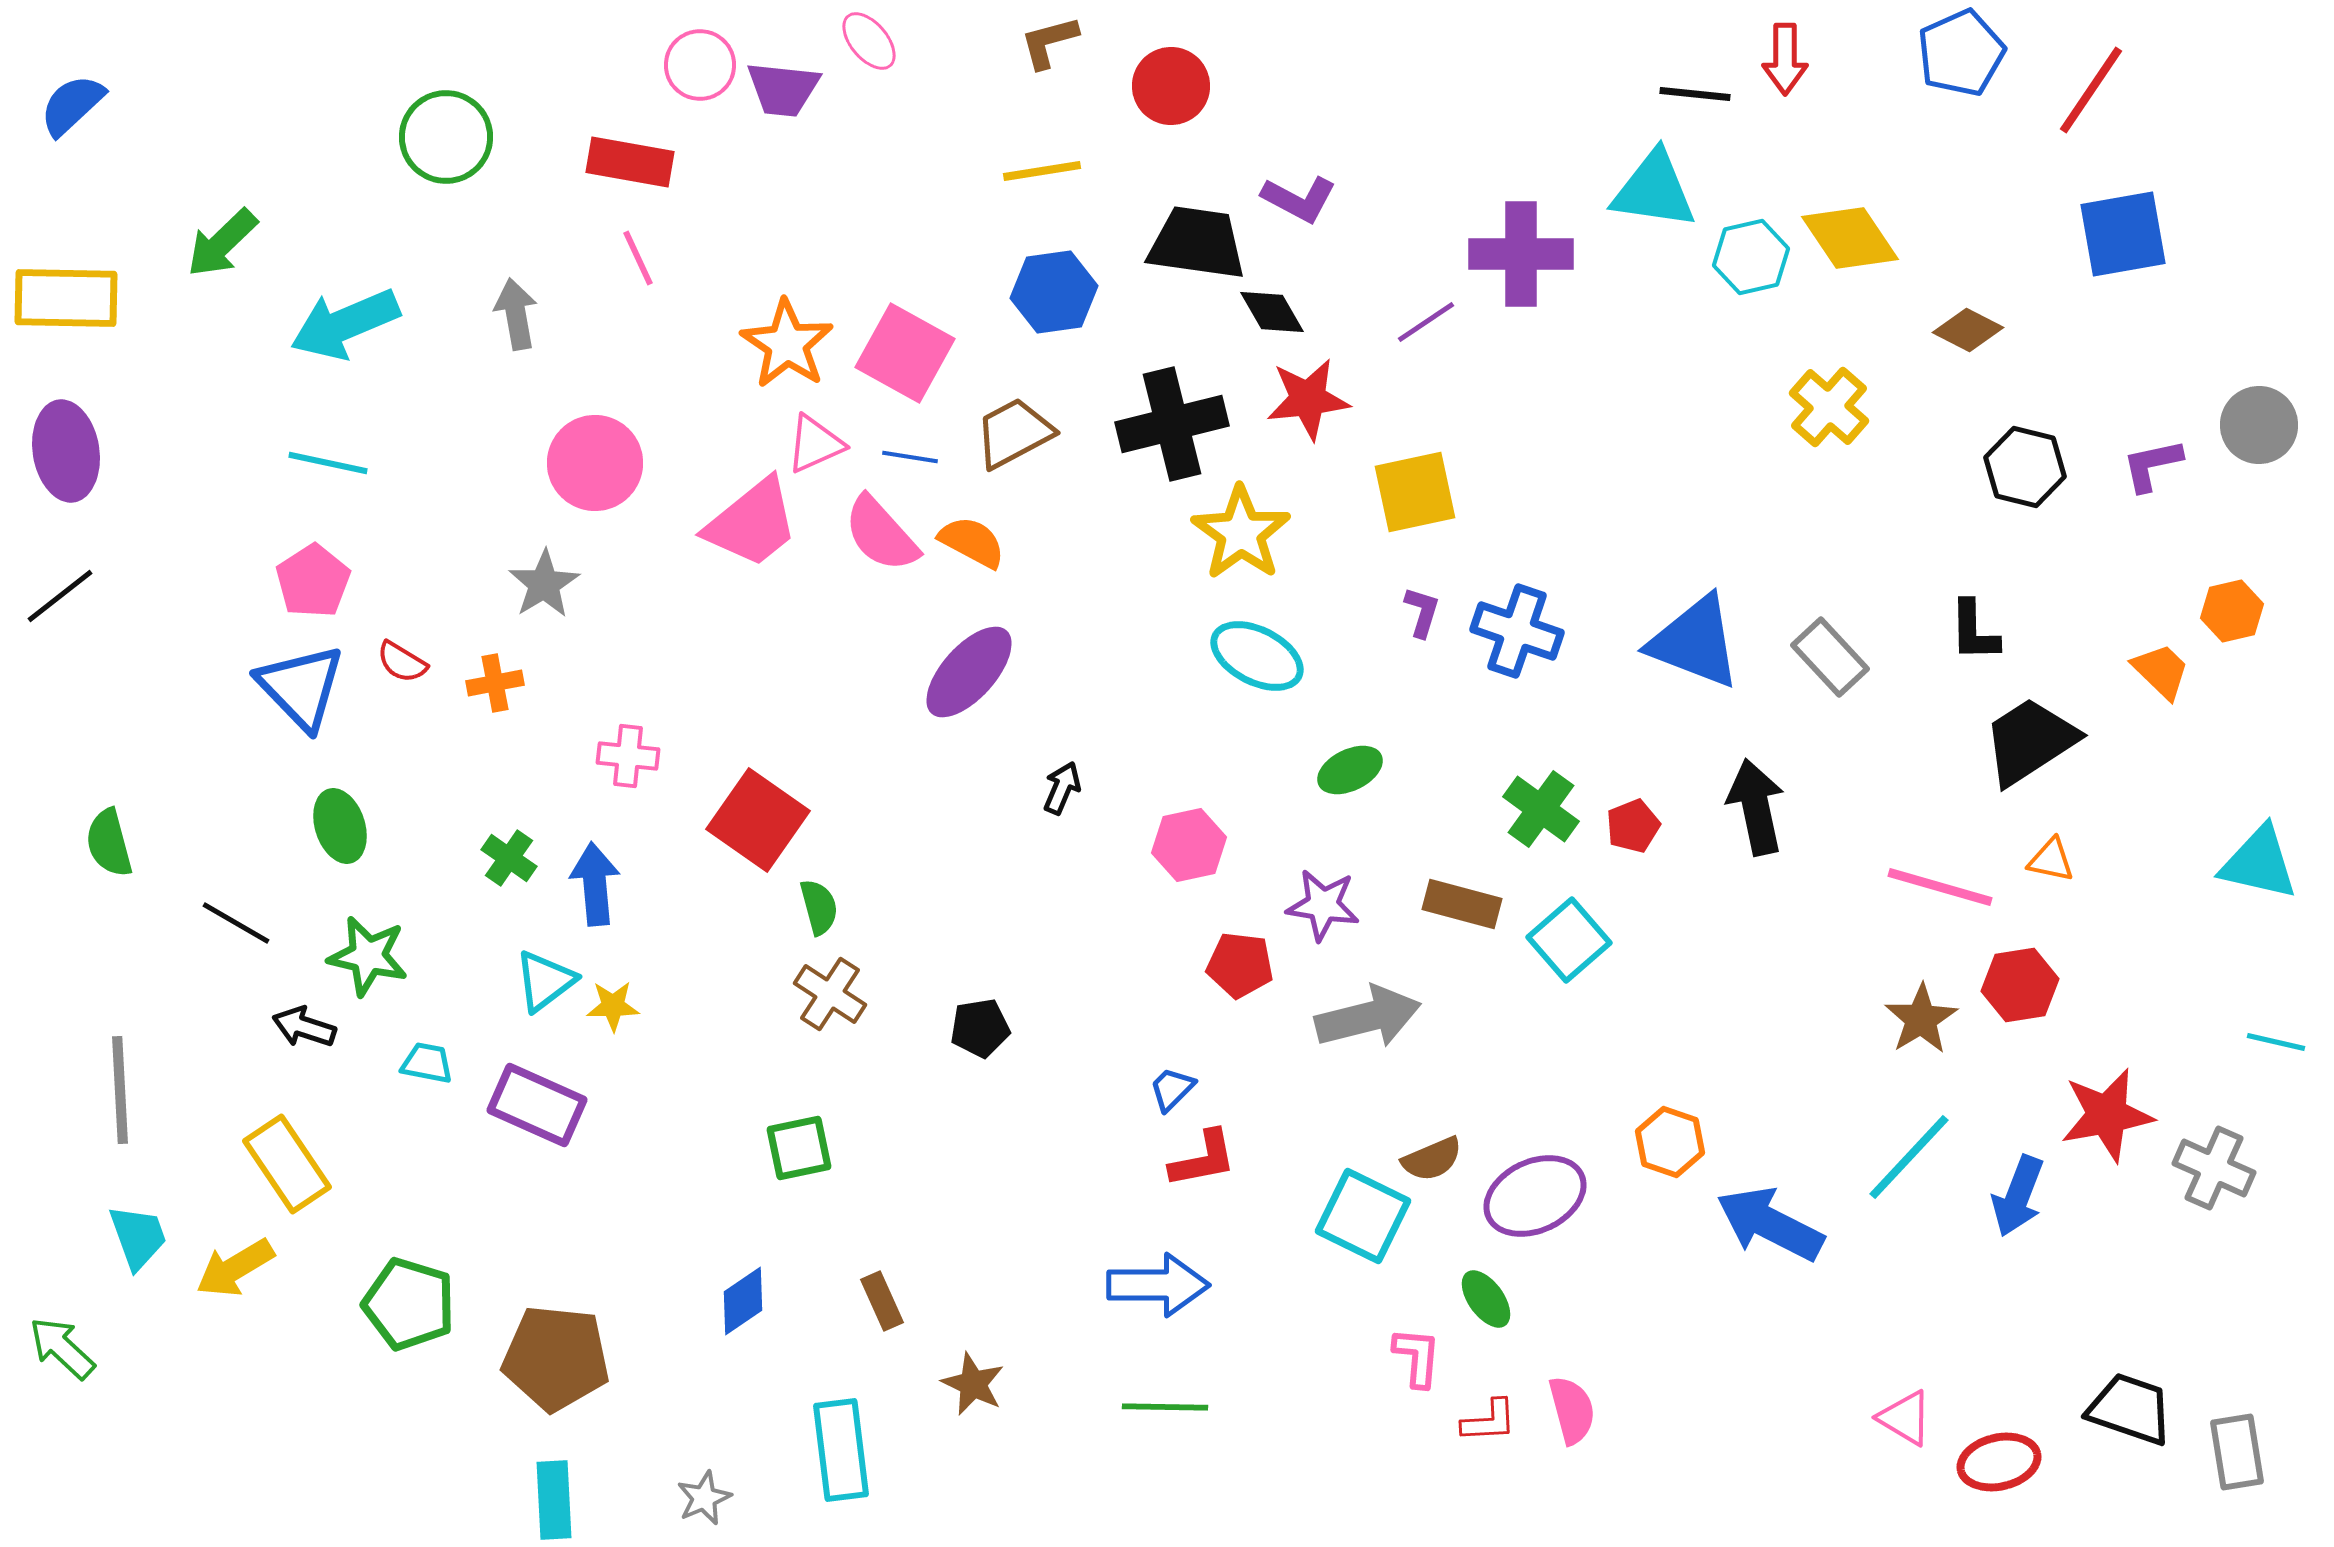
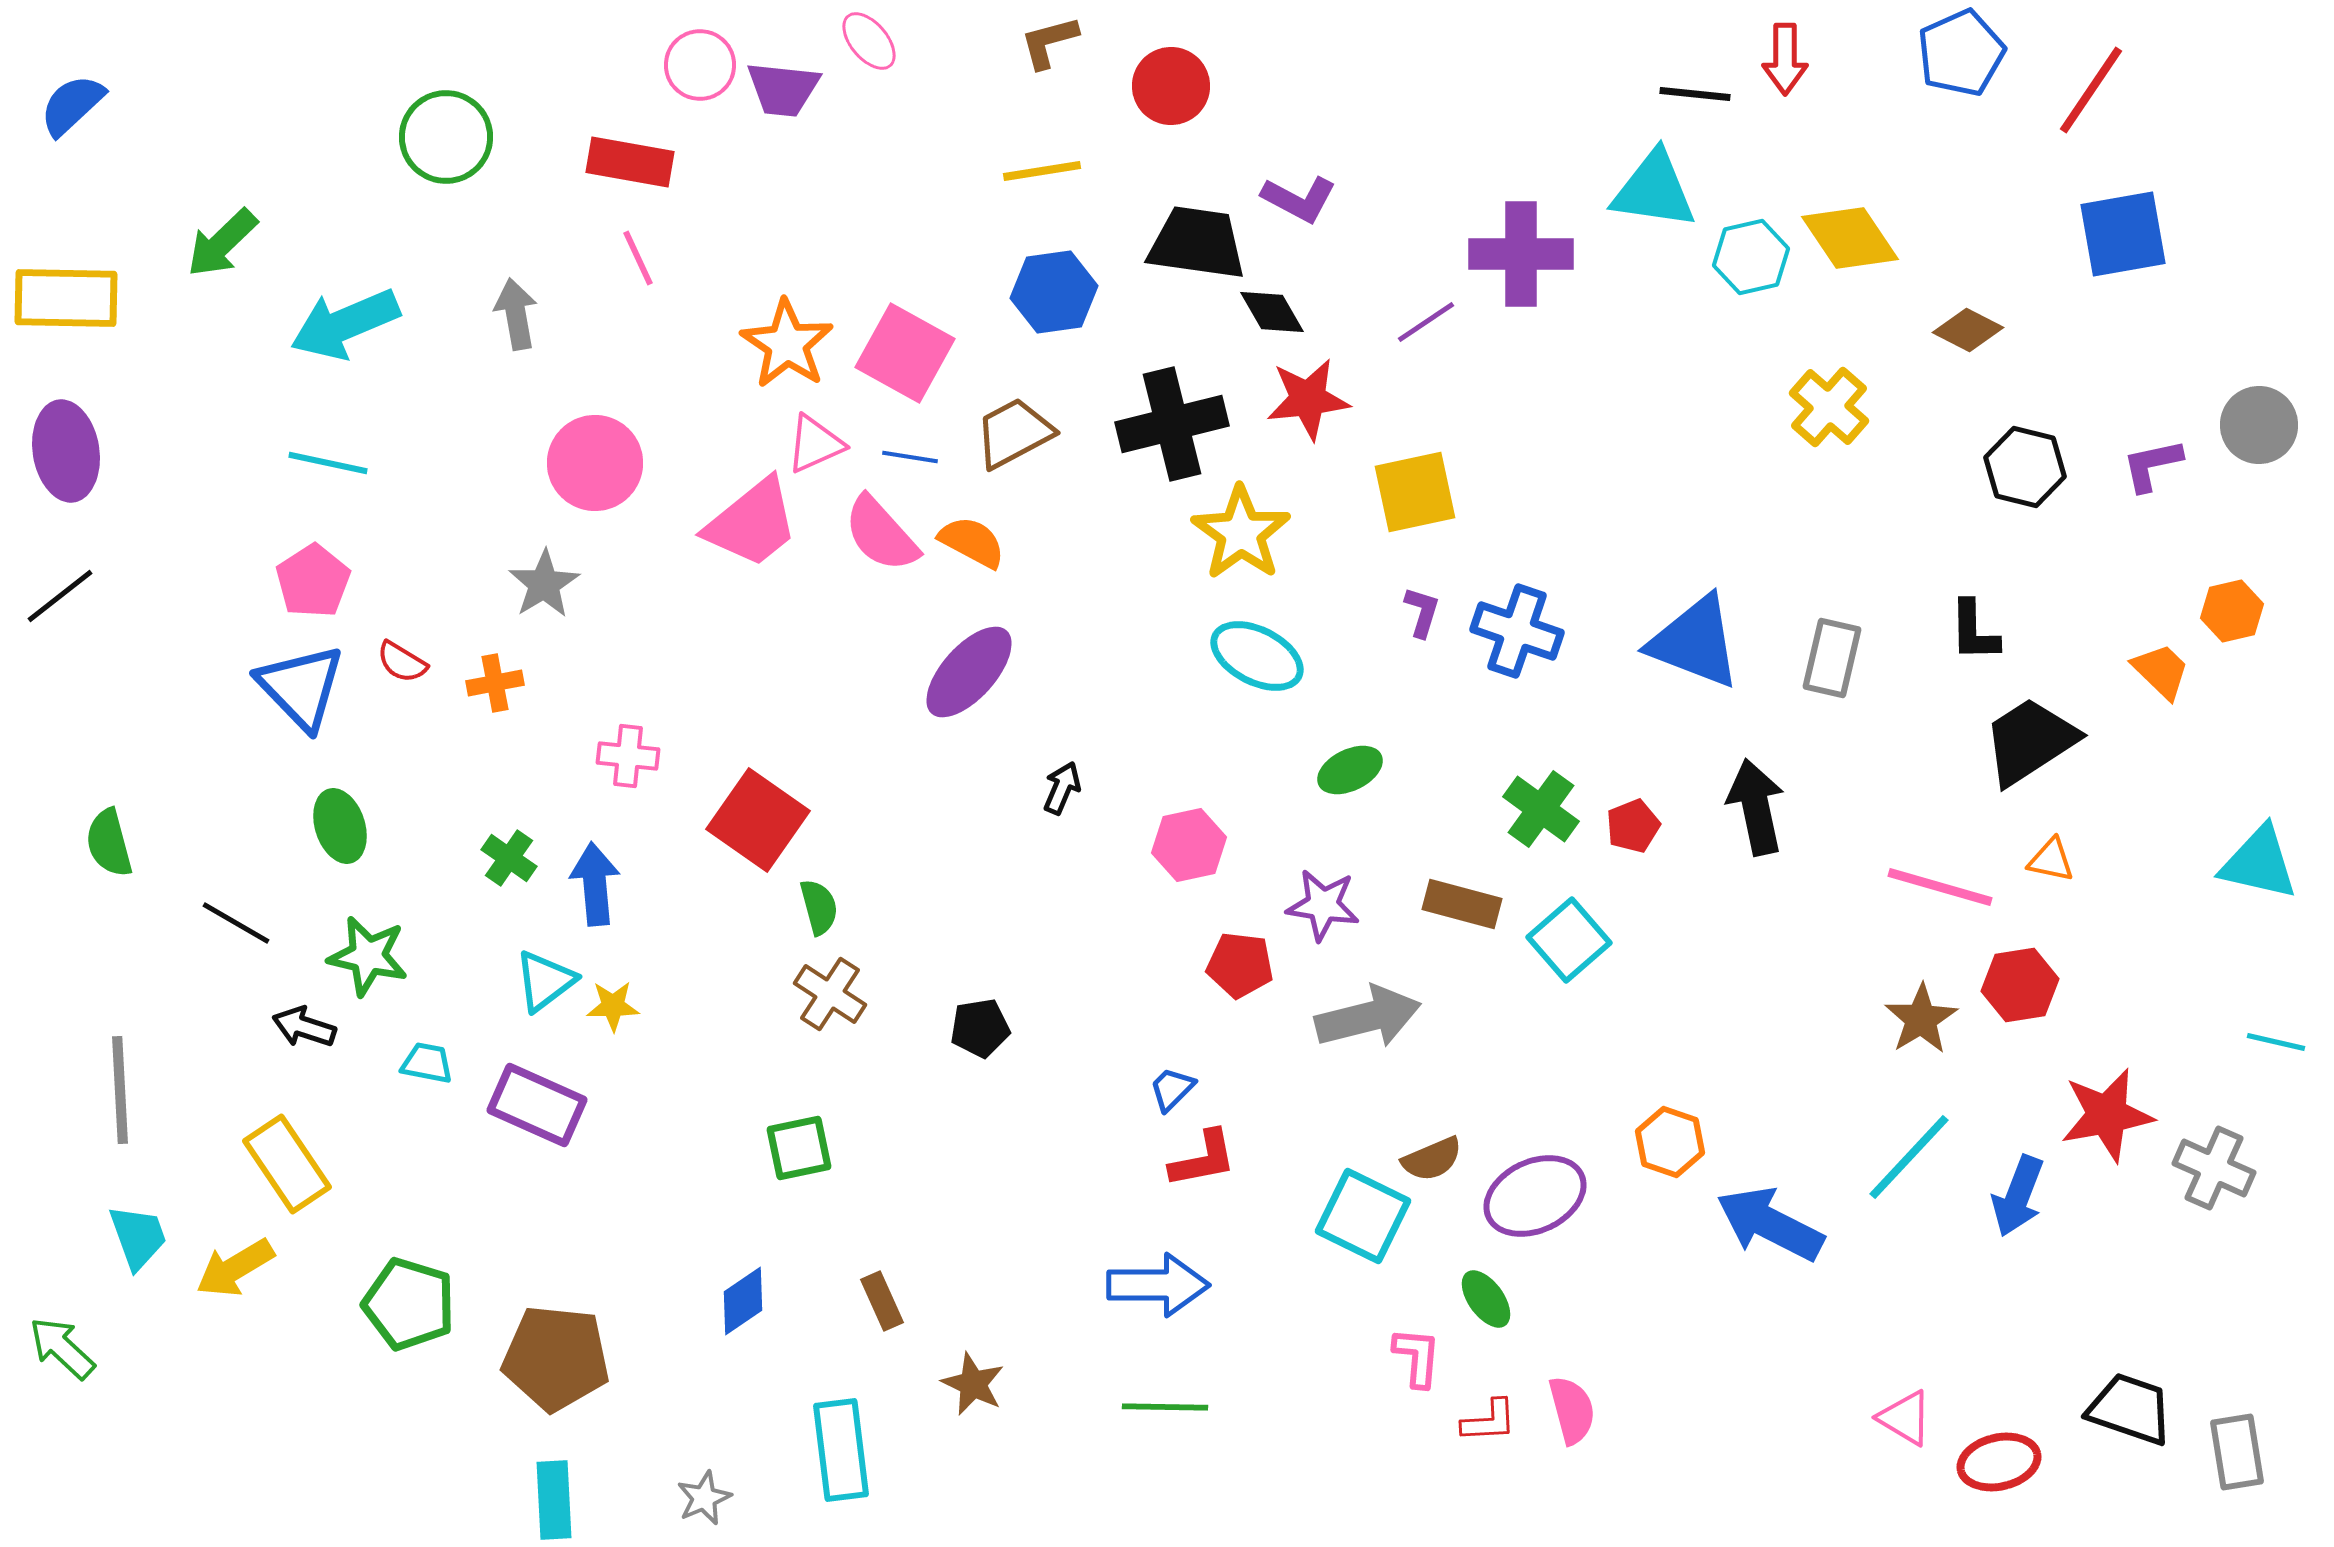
gray rectangle at (1830, 657): moved 2 px right, 1 px down; rotated 56 degrees clockwise
